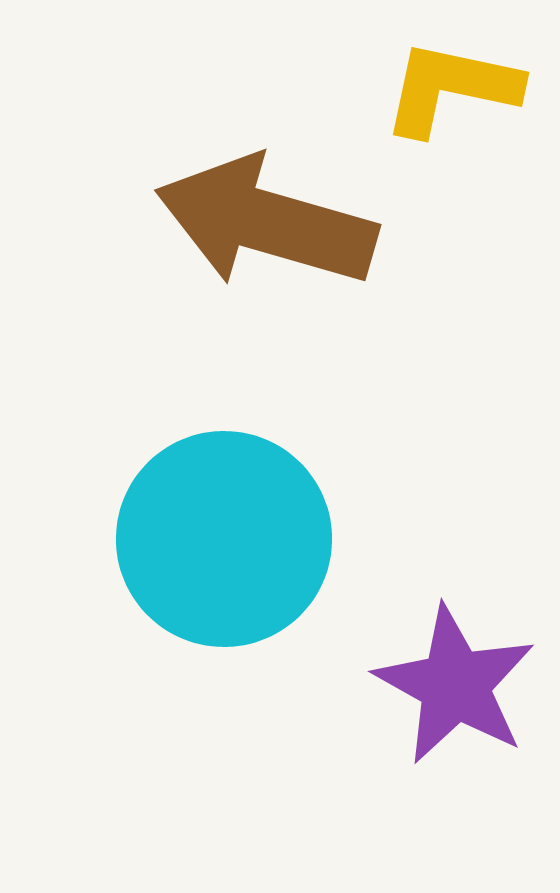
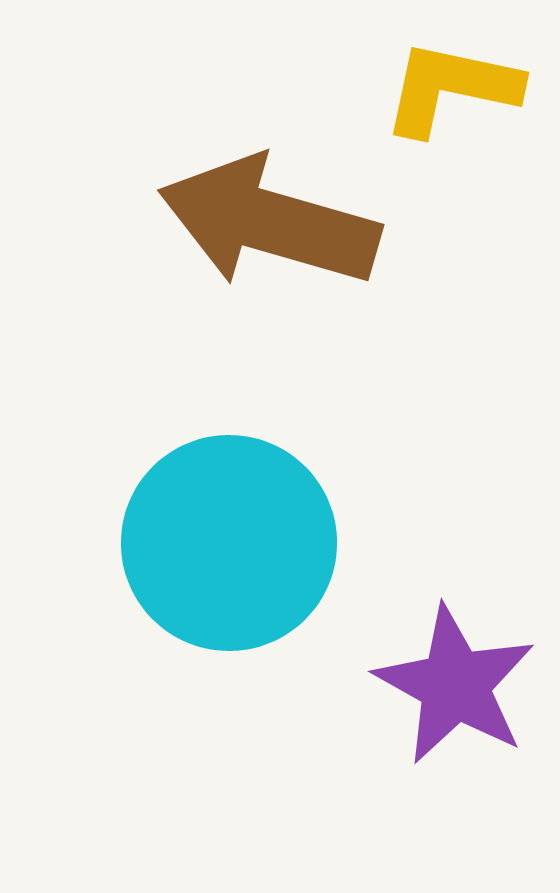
brown arrow: moved 3 px right
cyan circle: moved 5 px right, 4 px down
